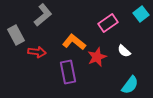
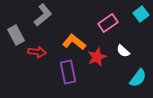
white semicircle: moved 1 px left
cyan semicircle: moved 8 px right, 7 px up
